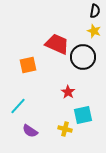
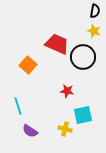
orange square: rotated 36 degrees counterclockwise
red star: moved 1 px left, 1 px up; rotated 24 degrees counterclockwise
cyan line: rotated 60 degrees counterclockwise
